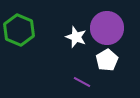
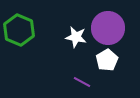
purple circle: moved 1 px right
white star: rotated 10 degrees counterclockwise
